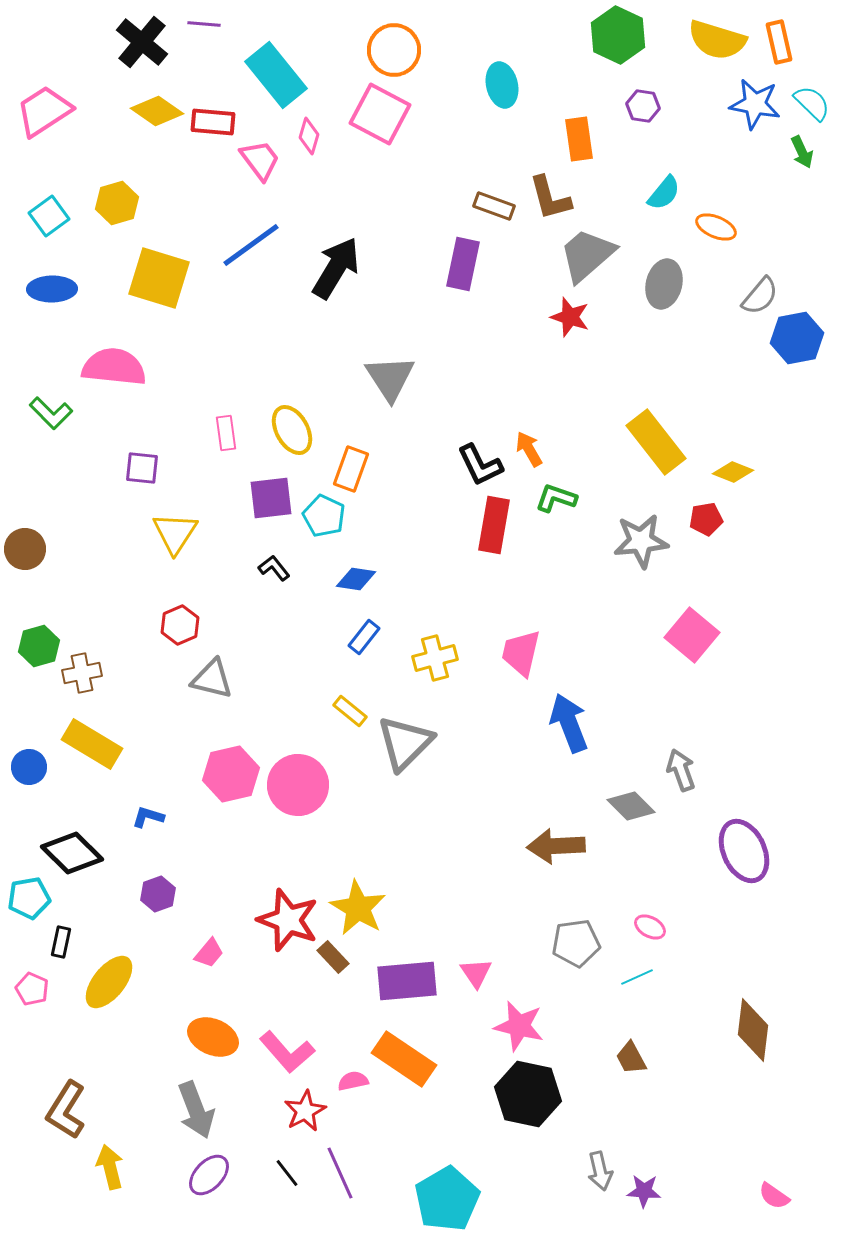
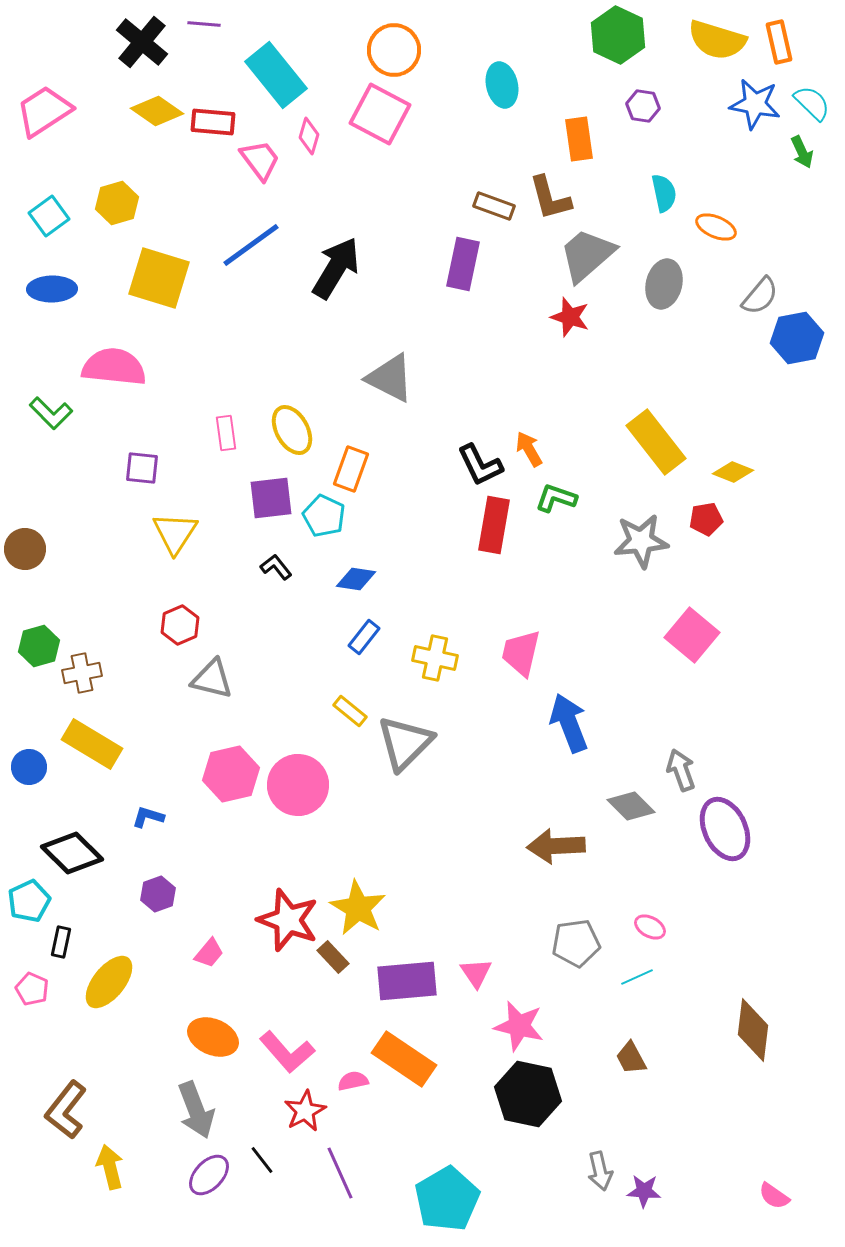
cyan semicircle at (664, 193): rotated 51 degrees counterclockwise
gray triangle at (390, 378): rotated 30 degrees counterclockwise
black L-shape at (274, 568): moved 2 px right, 1 px up
yellow cross at (435, 658): rotated 27 degrees clockwise
purple ellipse at (744, 851): moved 19 px left, 22 px up
cyan pentagon at (29, 898): moved 3 px down; rotated 15 degrees counterclockwise
brown L-shape at (66, 1110): rotated 6 degrees clockwise
black line at (287, 1173): moved 25 px left, 13 px up
